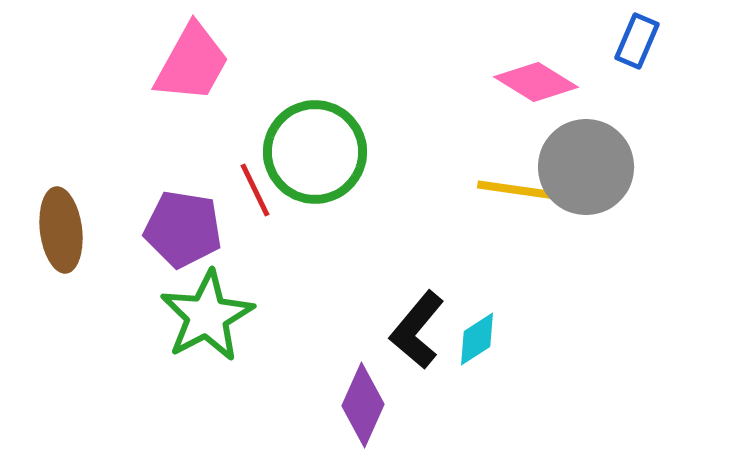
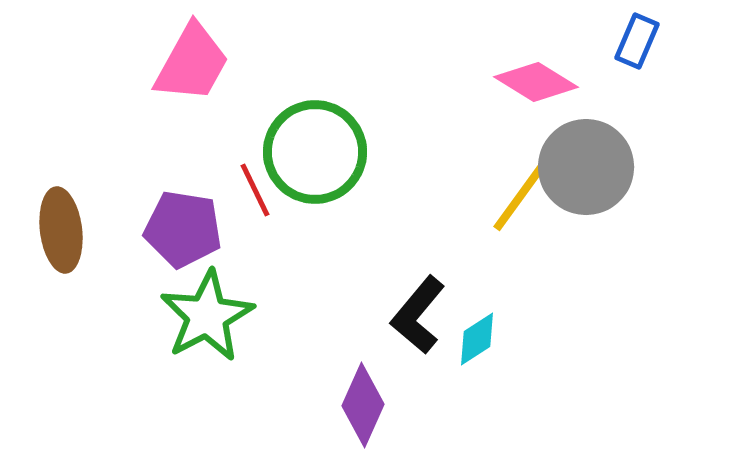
yellow line: rotated 62 degrees counterclockwise
black L-shape: moved 1 px right, 15 px up
